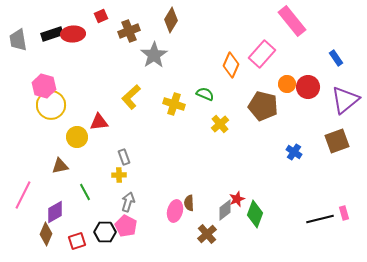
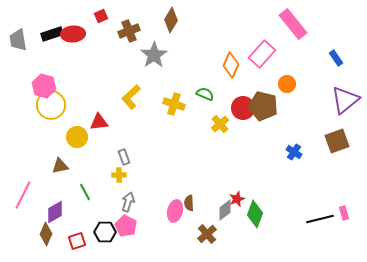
pink rectangle at (292, 21): moved 1 px right, 3 px down
red circle at (308, 87): moved 65 px left, 21 px down
